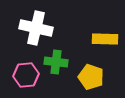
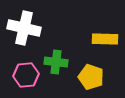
white cross: moved 12 px left
